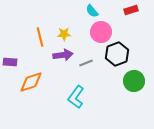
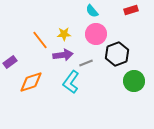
pink circle: moved 5 px left, 2 px down
orange line: moved 3 px down; rotated 24 degrees counterclockwise
purple rectangle: rotated 40 degrees counterclockwise
cyan L-shape: moved 5 px left, 15 px up
